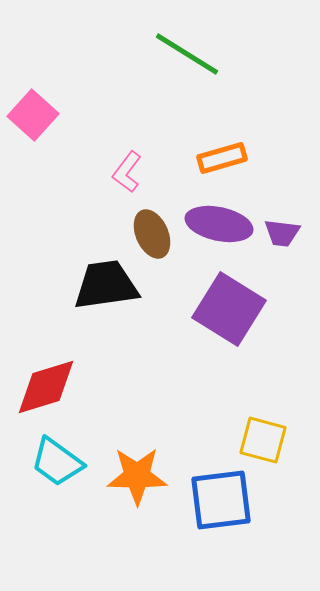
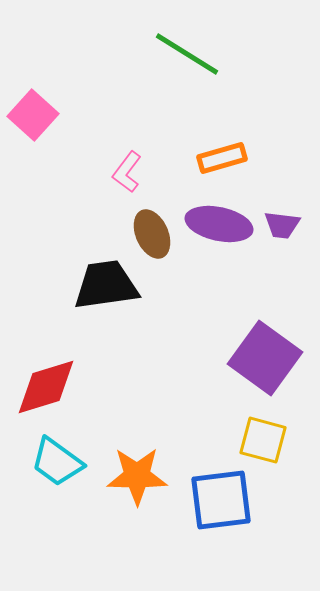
purple trapezoid: moved 8 px up
purple square: moved 36 px right, 49 px down; rotated 4 degrees clockwise
